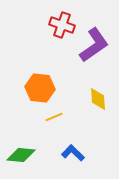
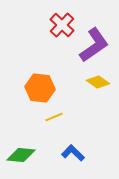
red cross: rotated 25 degrees clockwise
yellow diamond: moved 17 px up; rotated 50 degrees counterclockwise
